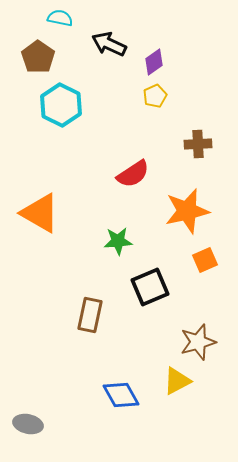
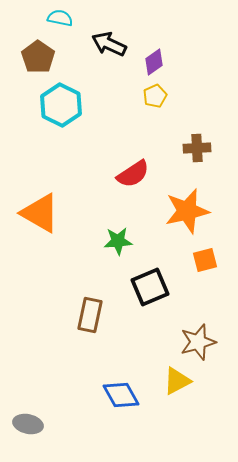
brown cross: moved 1 px left, 4 px down
orange square: rotated 10 degrees clockwise
